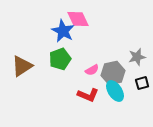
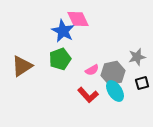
red L-shape: rotated 25 degrees clockwise
